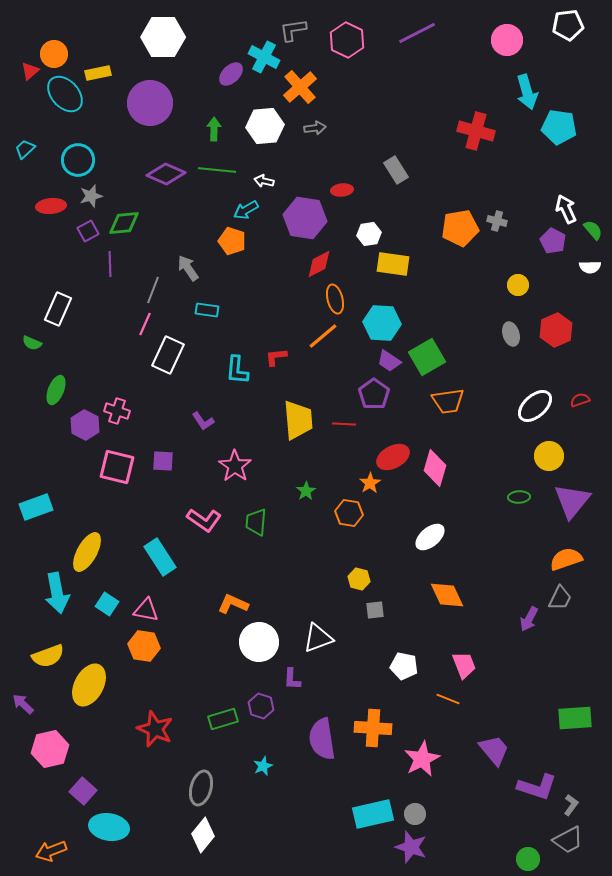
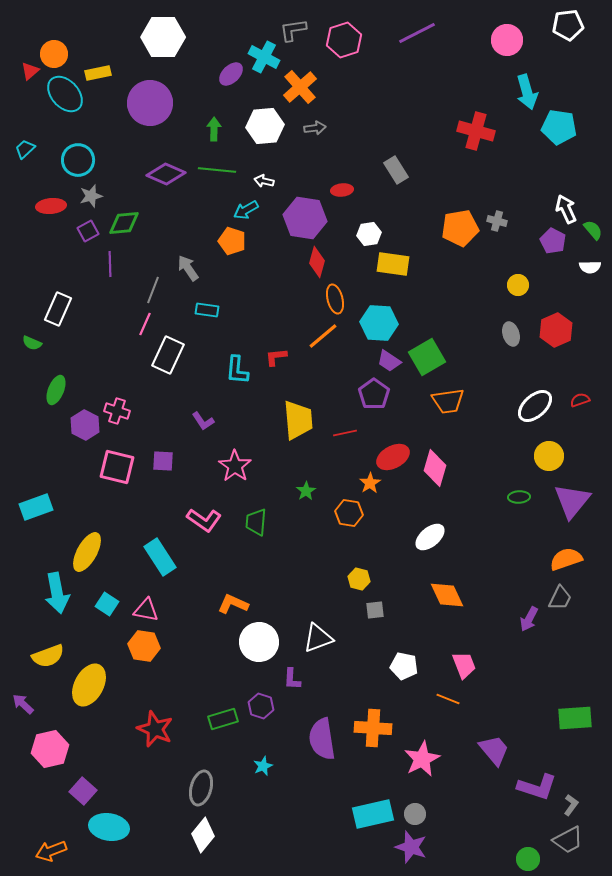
pink hexagon at (347, 40): moved 3 px left; rotated 16 degrees clockwise
red diamond at (319, 264): moved 2 px left, 2 px up; rotated 48 degrees counterclockwise
cyan hexagon at (382, 323): moved 3 px left
red line at (344, 424): moved 1 px right, 9 px down; rotated 15 degrees counterclockwise
